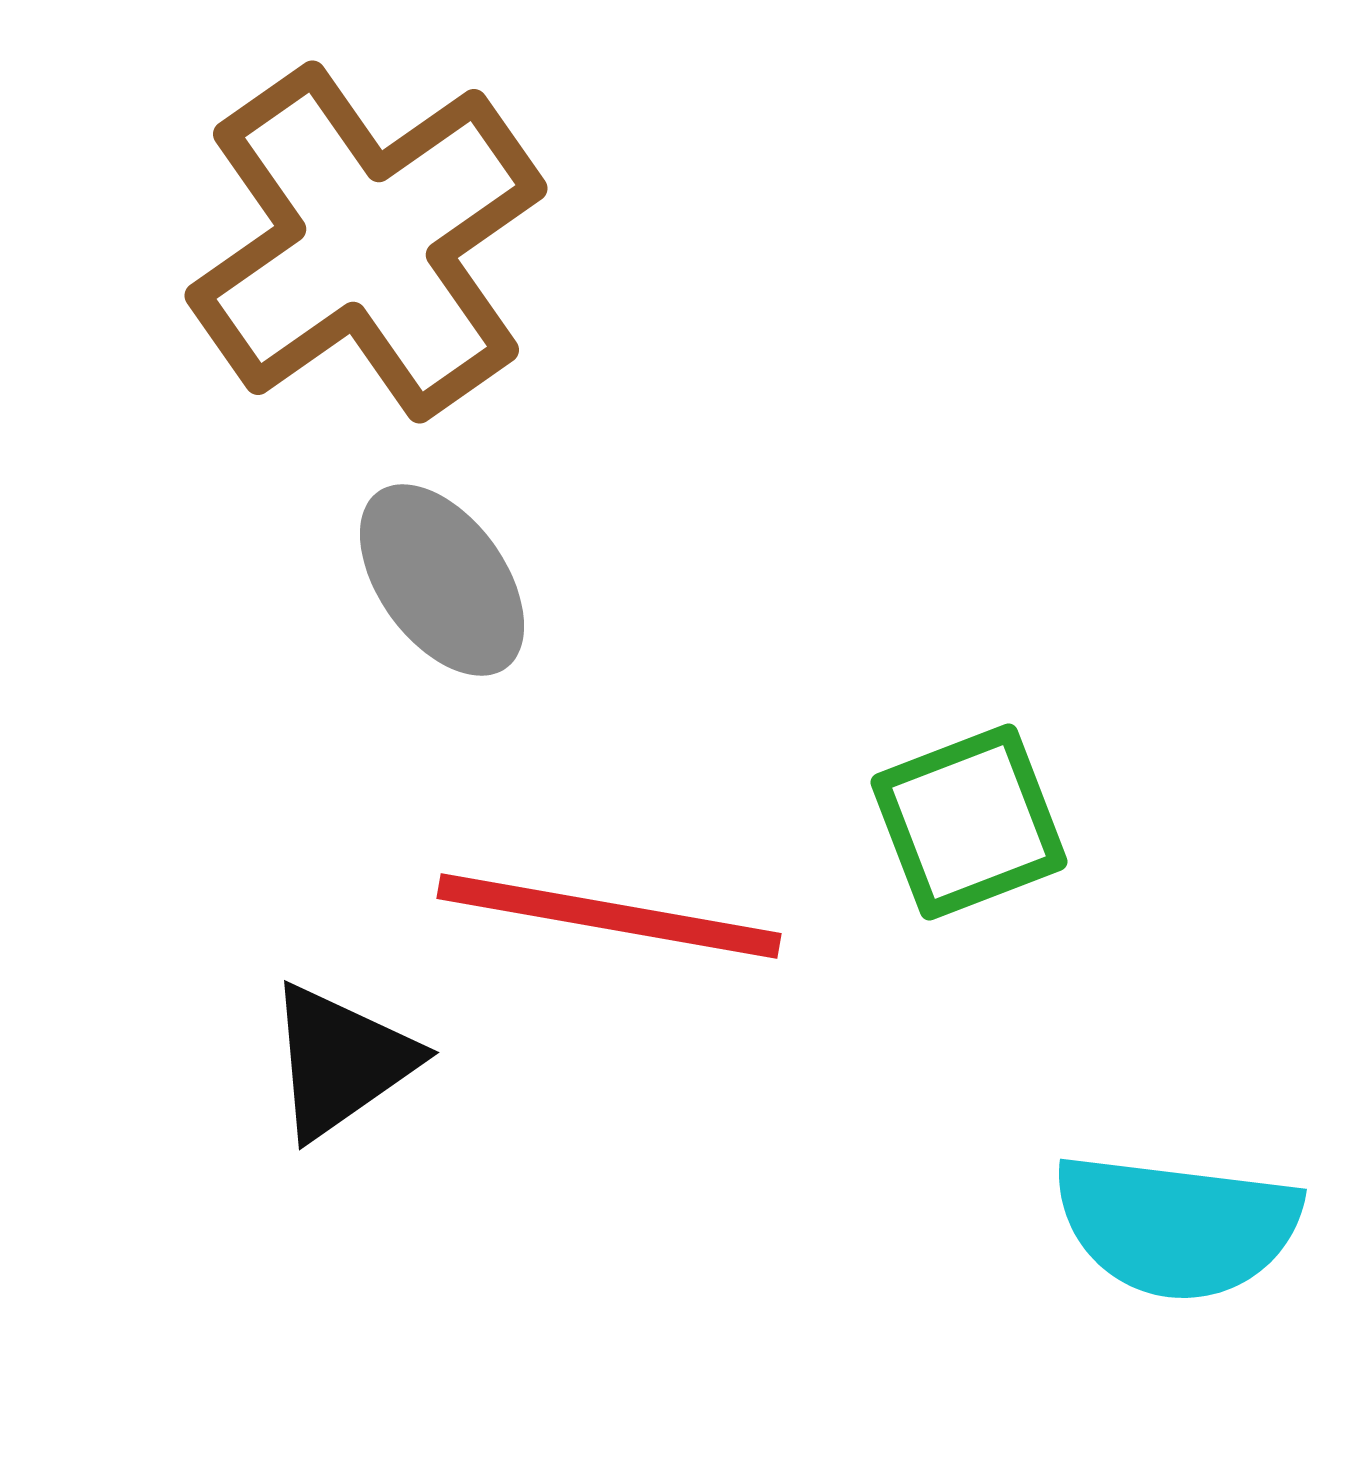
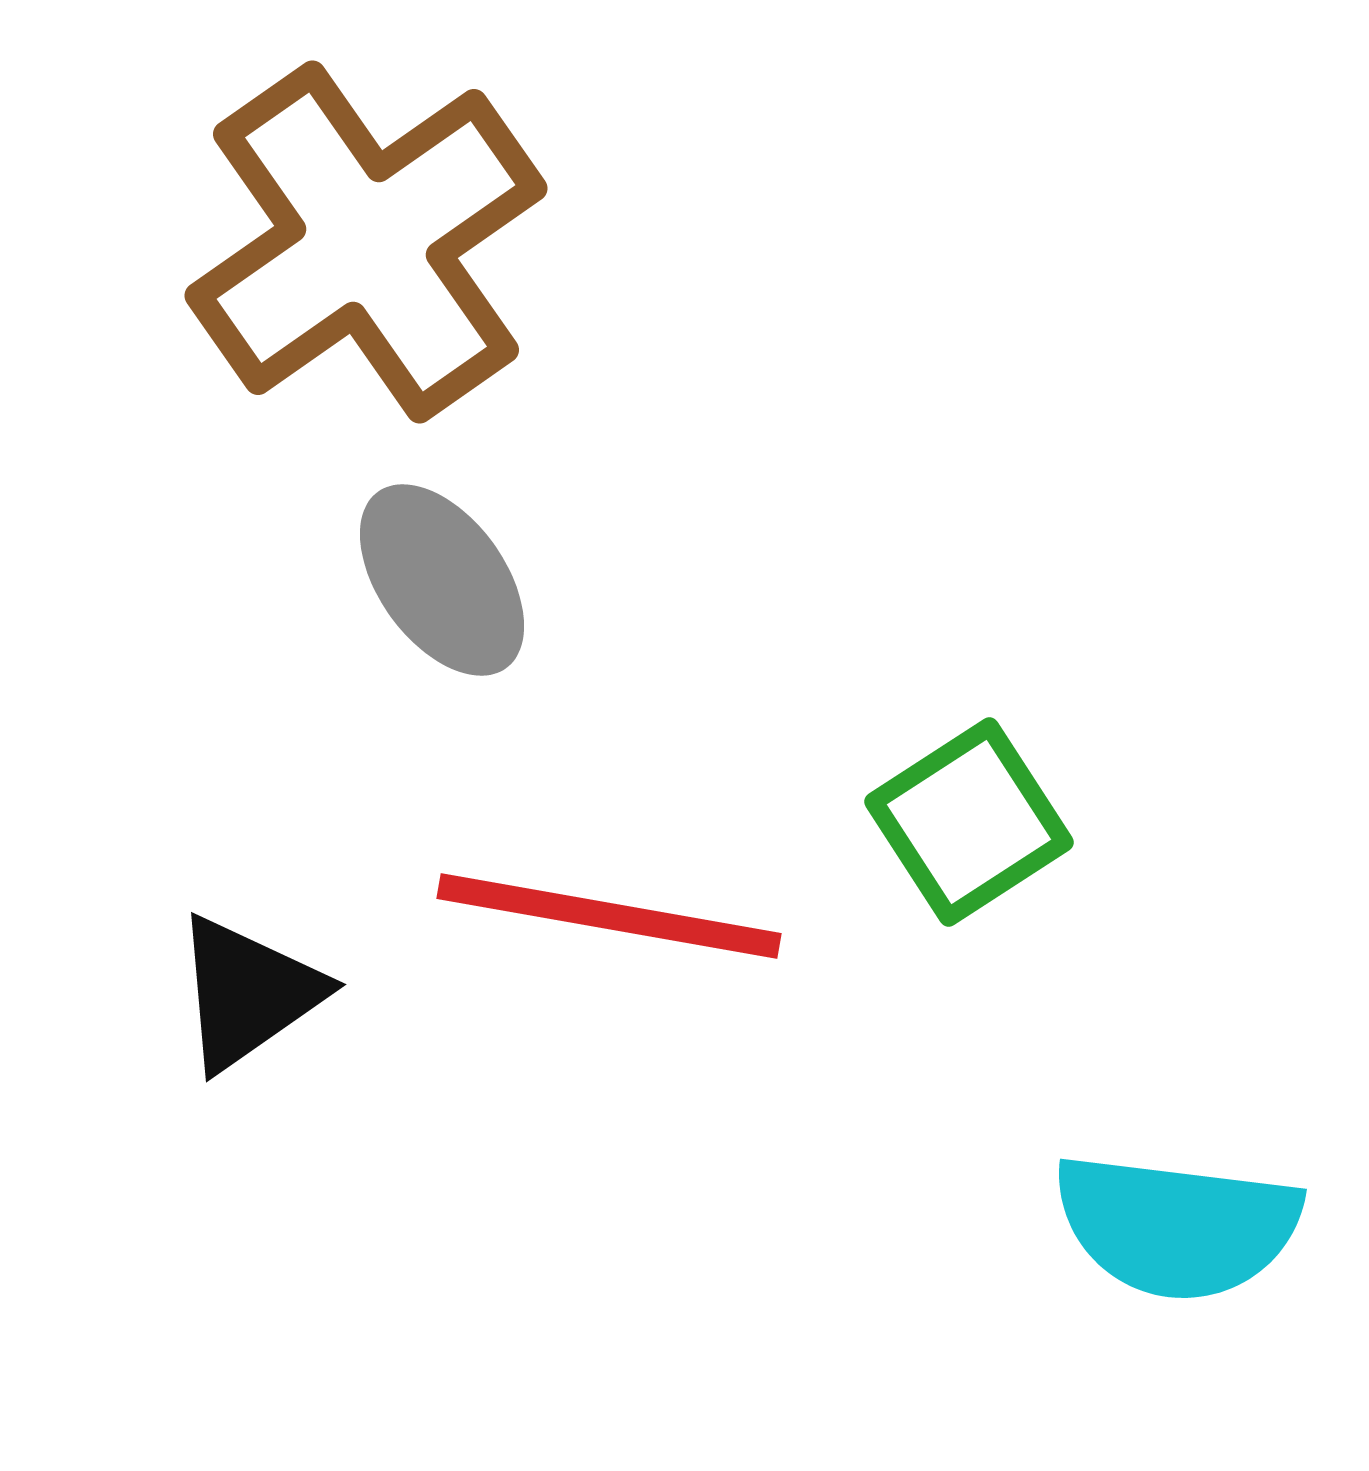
green square: rotated 12 degrees counterclockwise
black triangle: moved 93 px left, 68 px up
